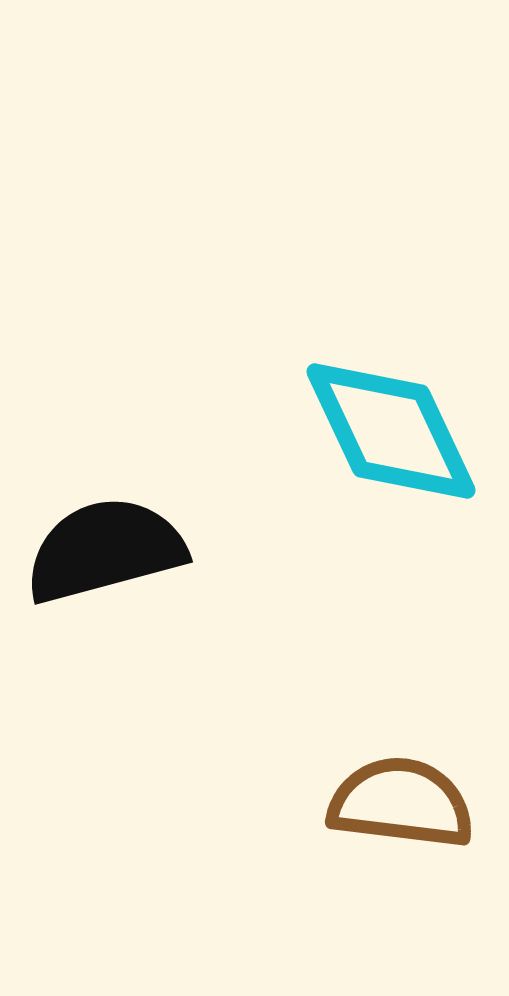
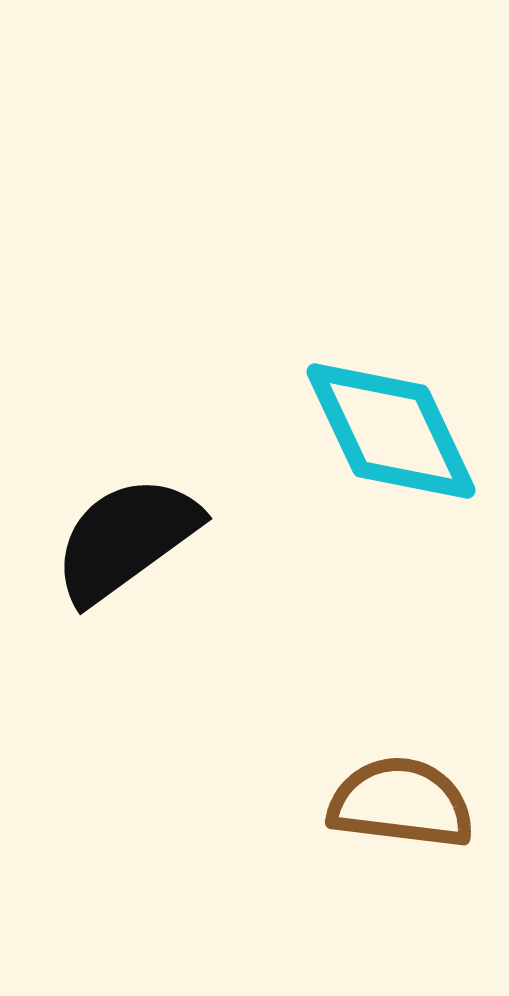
black semicircle: moved 21 px right, 11 px up; rotated 21 degrees counterclockwise
